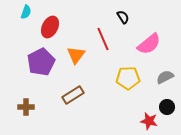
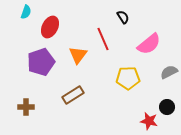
orange triangle: moved 2 px right
purple pentagon: rotated 8 degrees clockwise
gray semicircle: moved 4 px right, 5 px up
